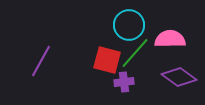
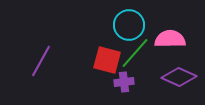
purple diamond: rotated 12 degrees counterclockwise
